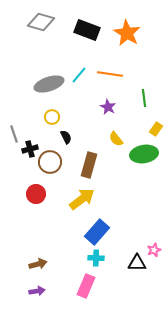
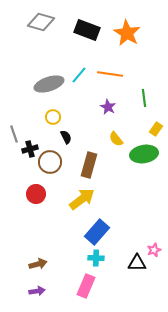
yellow circle: moved 1 px right
